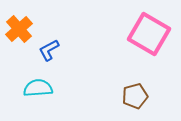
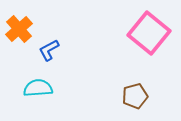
pink square: moved 1 px up; rotated 9 degrees clockwise
